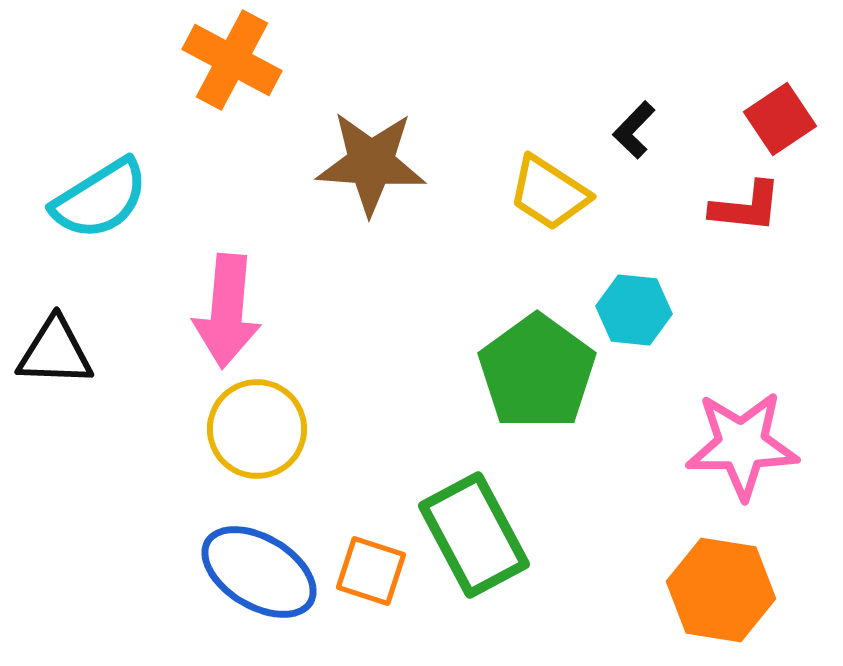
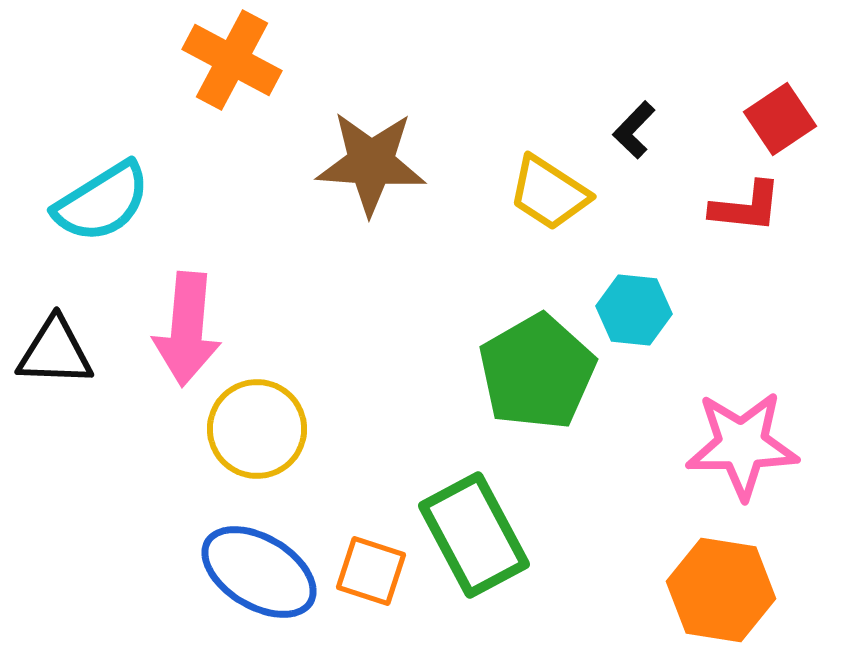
cyan semicircle: moved 2 px right, 3 px down
pink arrow: moved 40 px left, 18 px down
green pentagon: rotated 6 degrees clockwise
